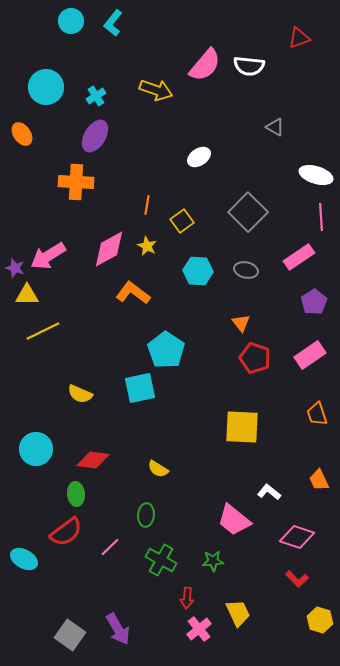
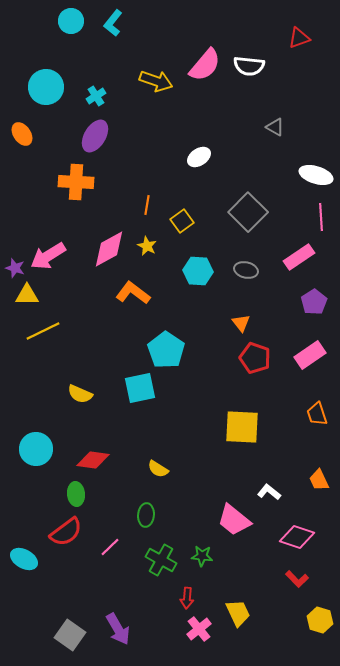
yellow arrow at (156, 90): moved 9 px up
green star at (213, 561): moved 11 px left, 5 px up; rotated 10 degrees clockwise
